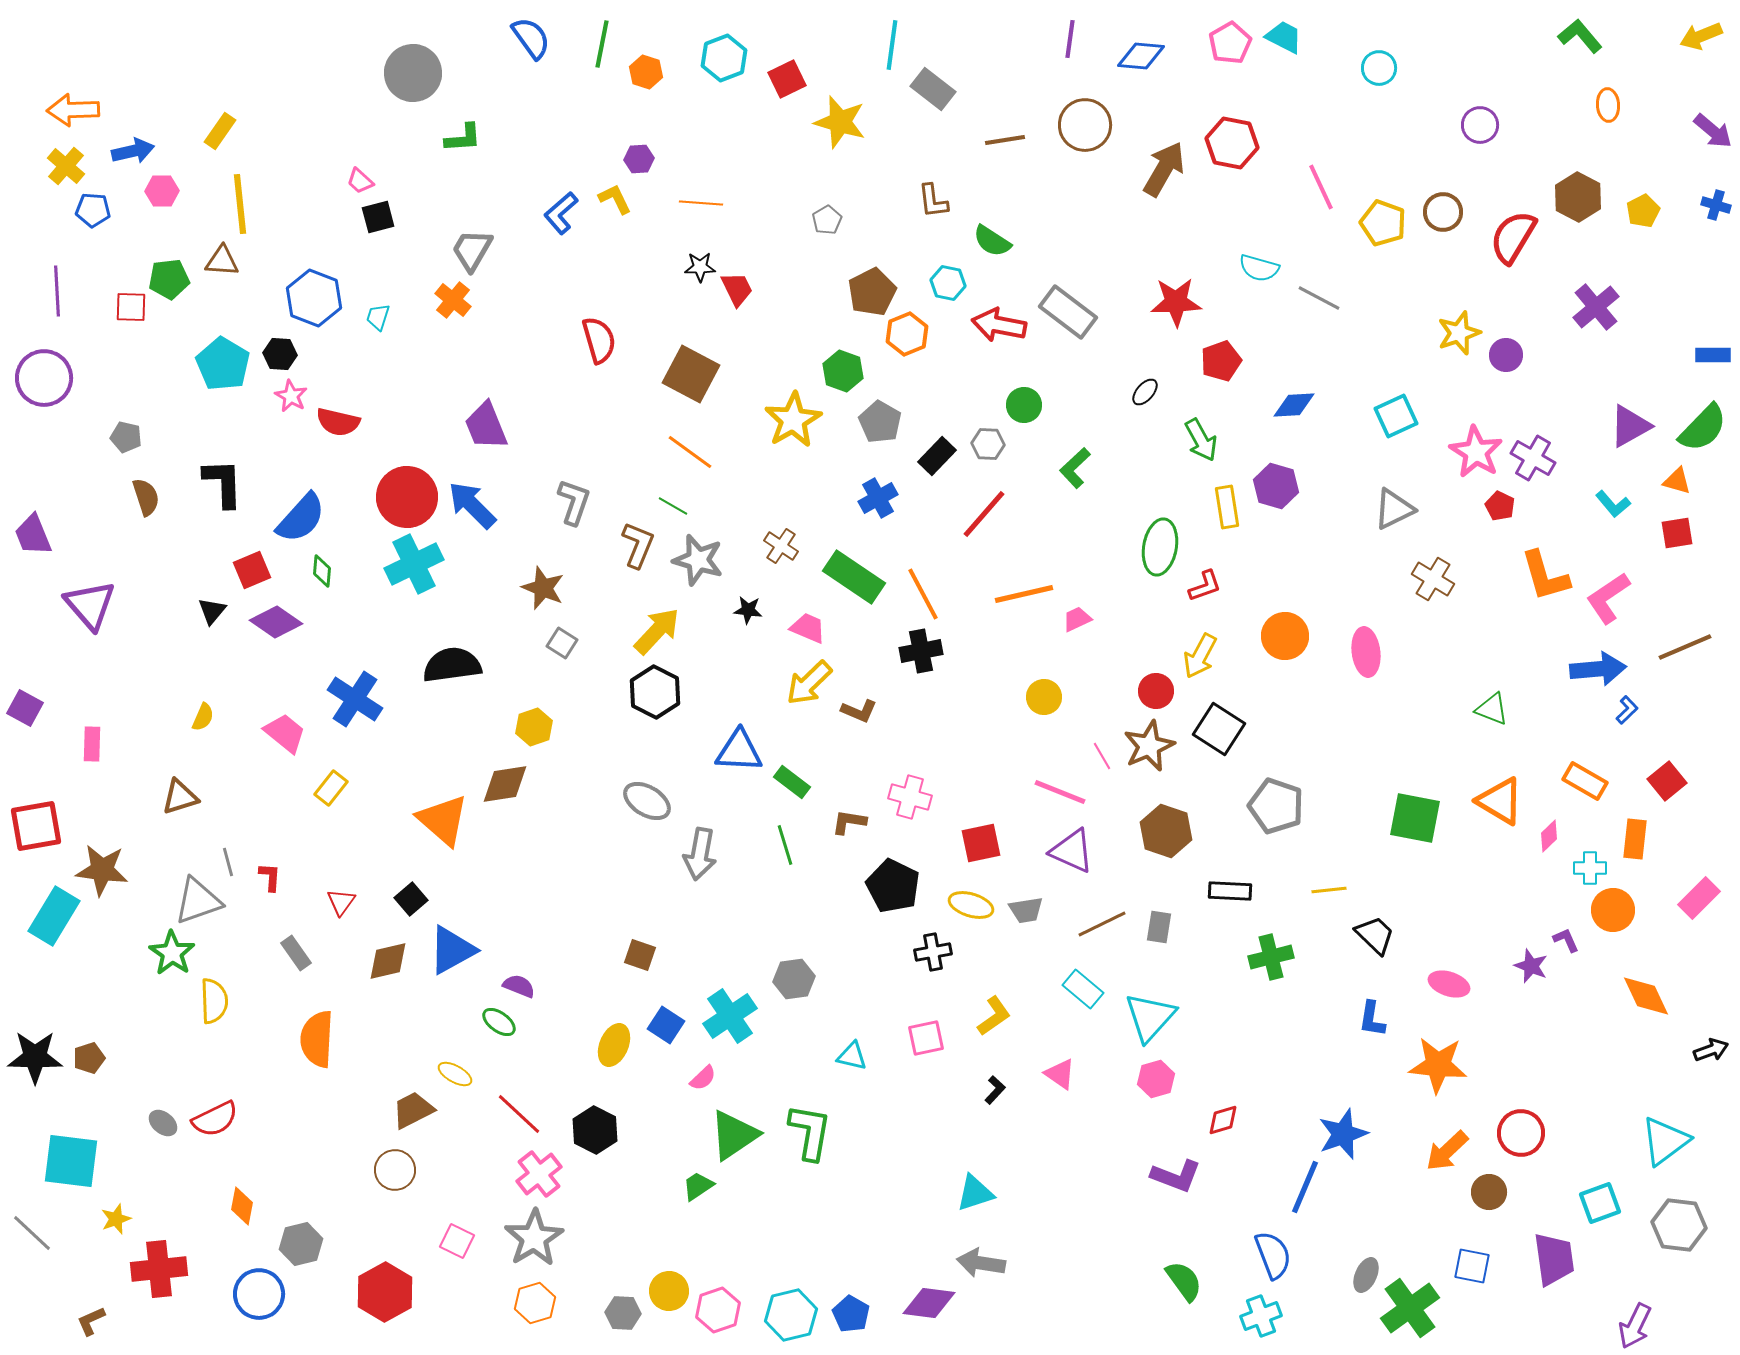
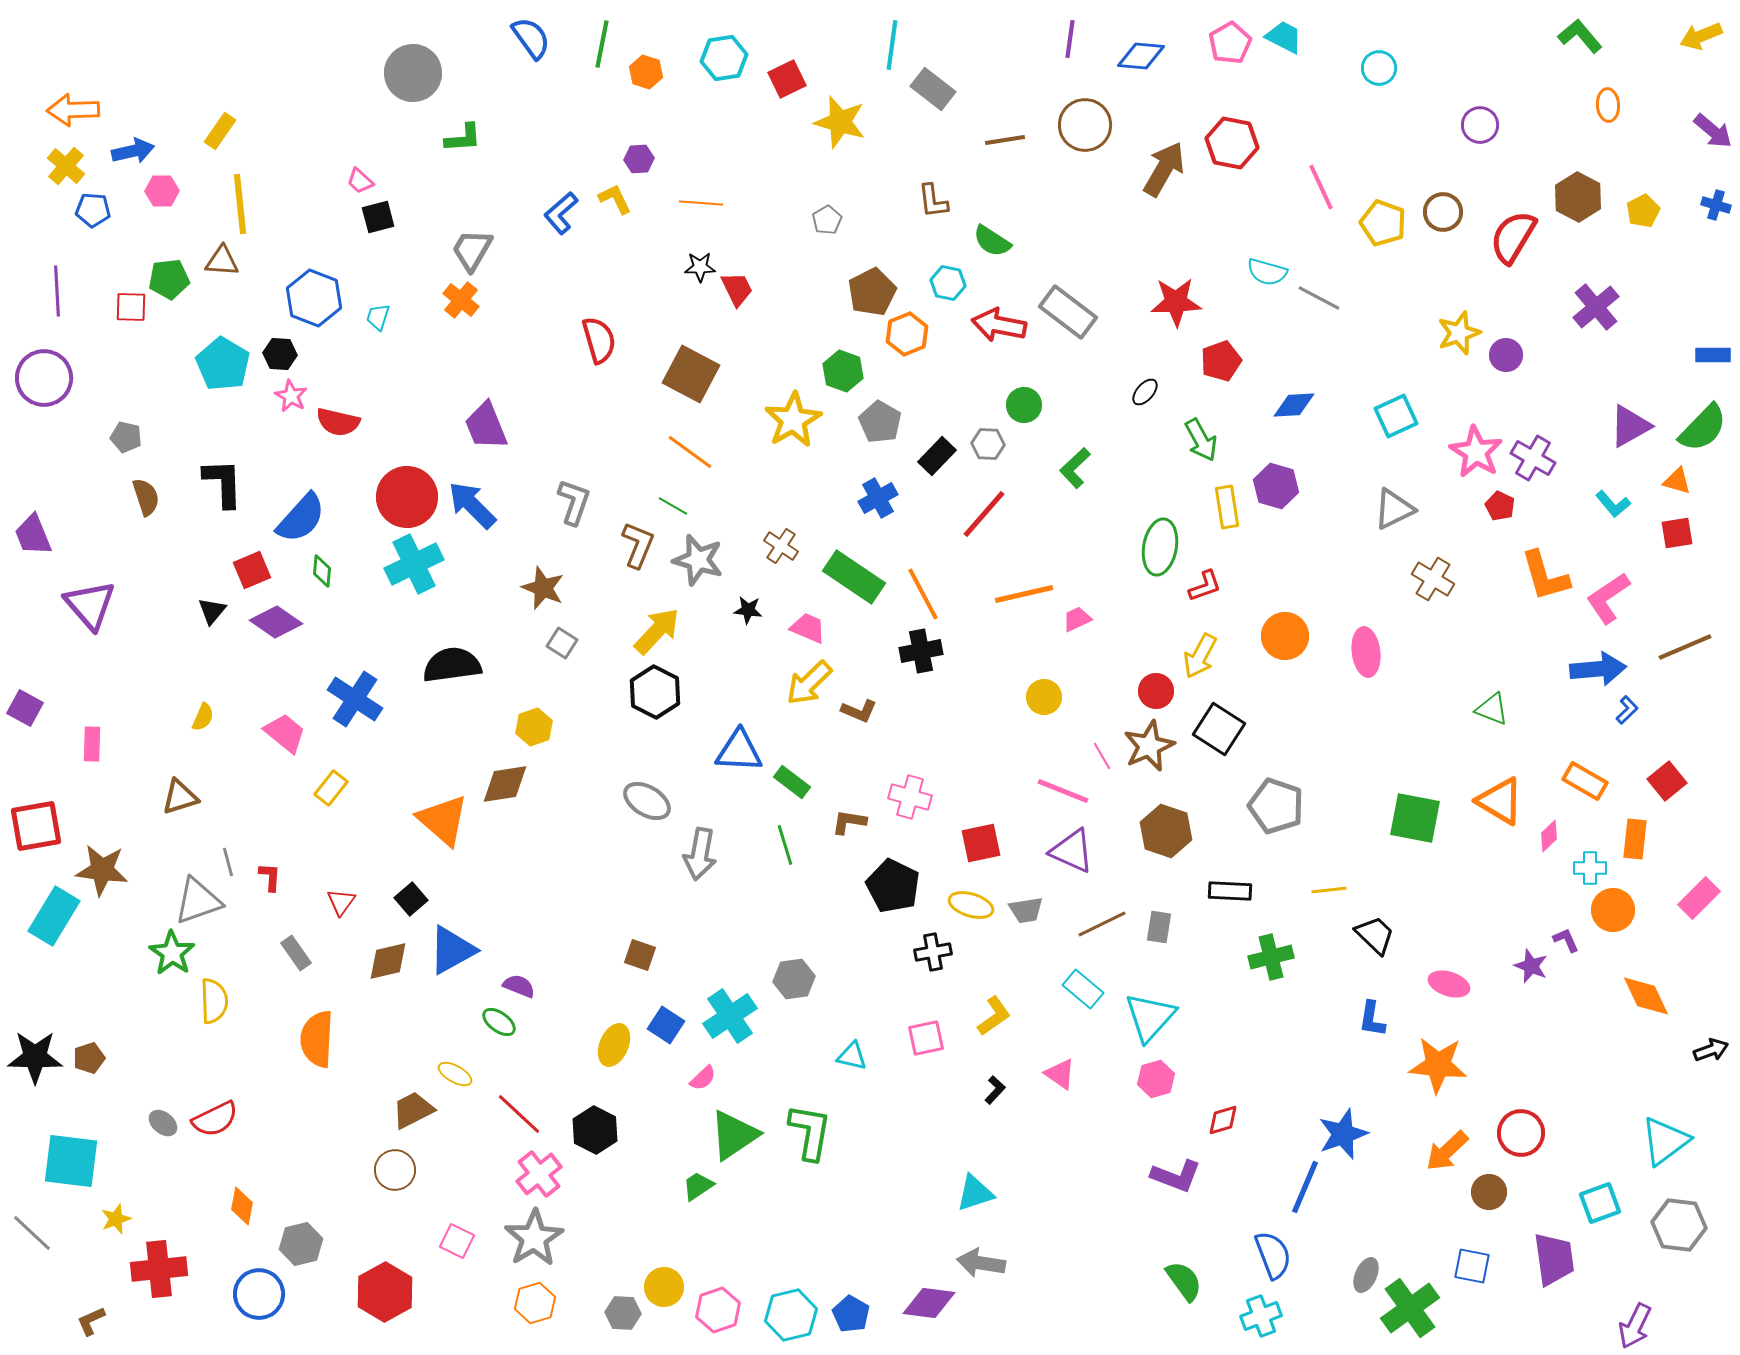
cyan hexagon at (724, 58): rotated 12 degrees clockwise
cyan semicircle at (1259, 268): moved 8 px right, 4 px down
orange cross at (453, 300): moved 8 px right
pink line at (1060, 792): moved 3 px right, 1 px up
yellow circle at (669, 1291): moved 5 px left, 4 px up
